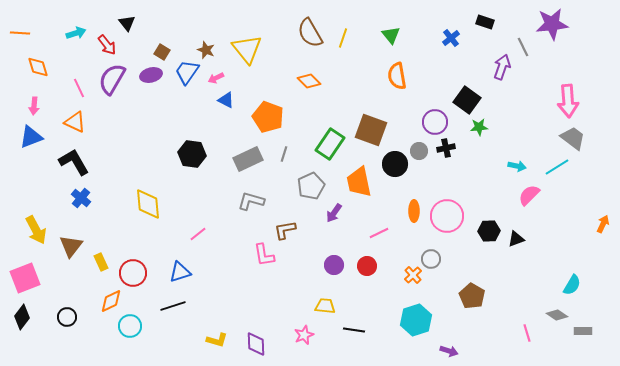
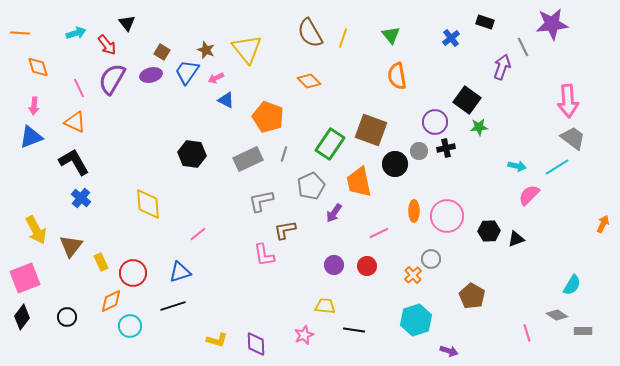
gray L-shape at (251, 201): moved 10 px right; rotated 28 degrees counterclockwise
